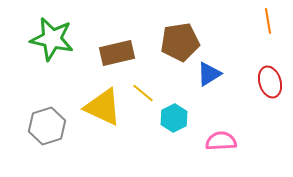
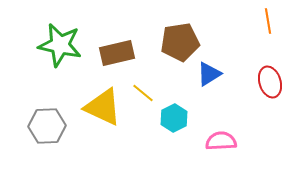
green star: moved 8 px right, 6 px down
gray hexagon: rotated 15 degrees clockwise
